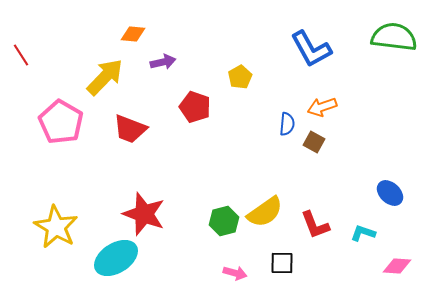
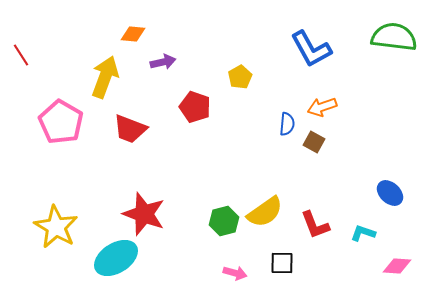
yellow arrow: rotated 24 degrees counterclockwise
